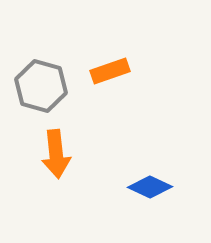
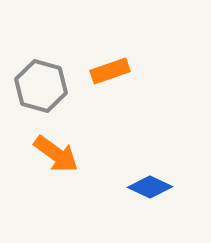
orange arrow: rotated 48 degrees counterclockwise
